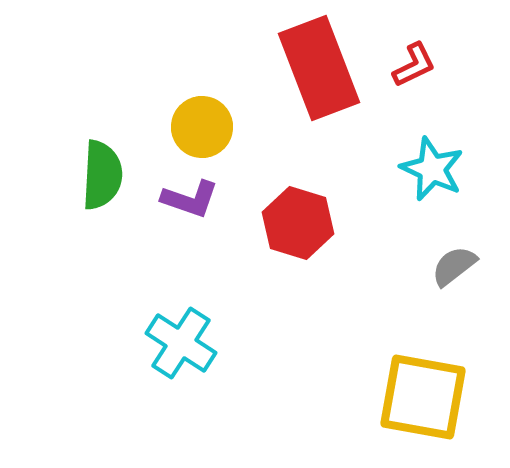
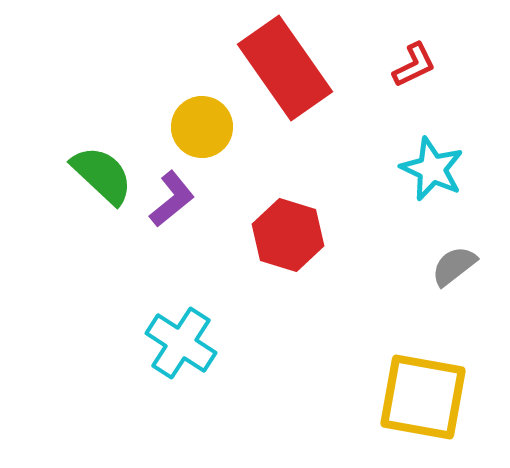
red rectangle: moved 34 px left; rotated 14 degrees counterclockwise
green semicircle: rotated 50 degrees counterclockwise
purple L-shape: moved 18 px left; rotated 58 degrees counterclockwise
red hexagon: moved 10 px left, 12 px down
